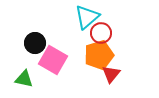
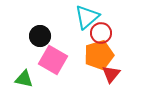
black circle: moved 5 px right, 7 px up
